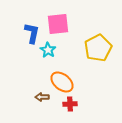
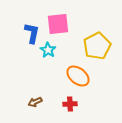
yellow pentagon: moved 1 px left, 2 px up
orange ellipse: moved 16 px right, 6 px up
brown arrow: moved 7 px left, 5 px down; rotated 24 degrees counterclockwise
